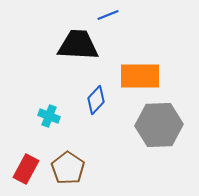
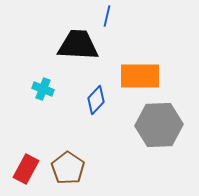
blue line: moved 1 px left, 1 px down; rotated 55 degrees counterclockwise
cyan cross: moved 6 px left, 27 px up
